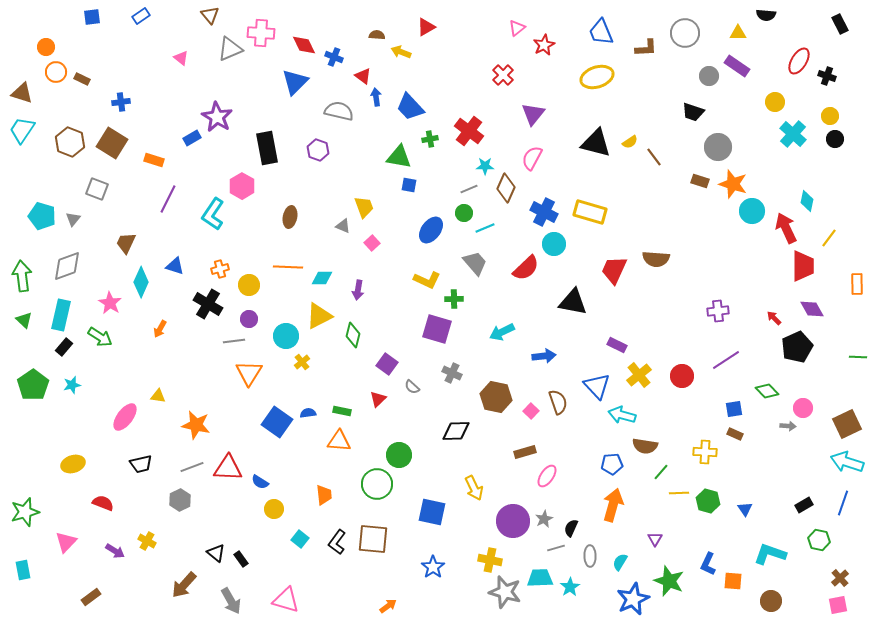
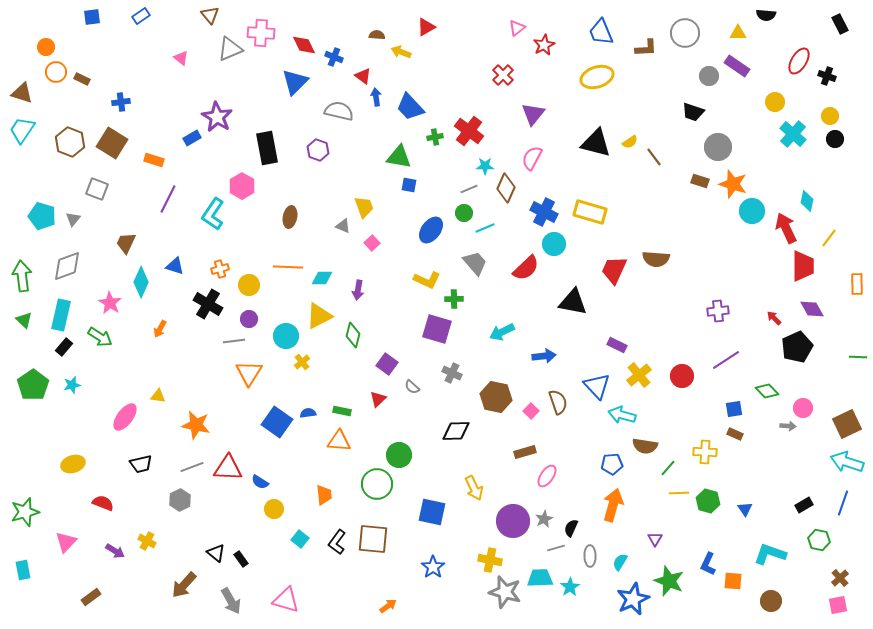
green cross at (430, 139): moved 5 px right, 2 px up
green line at (661, 472): moved 7 px right, 4 px up
